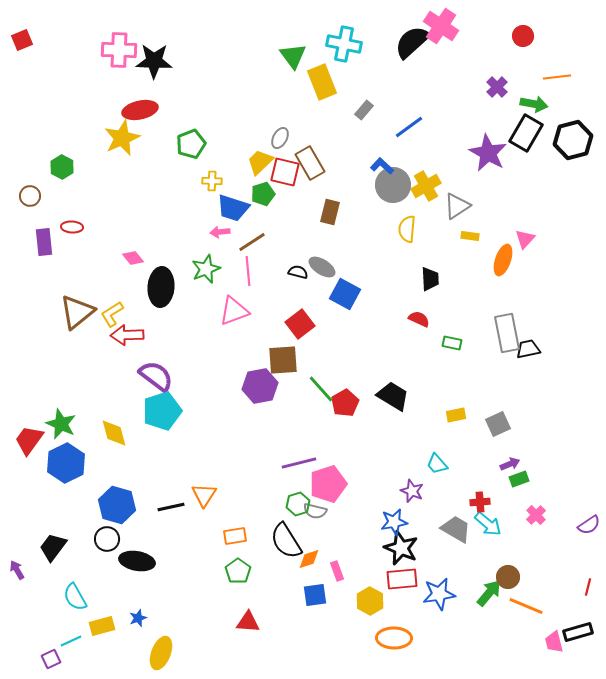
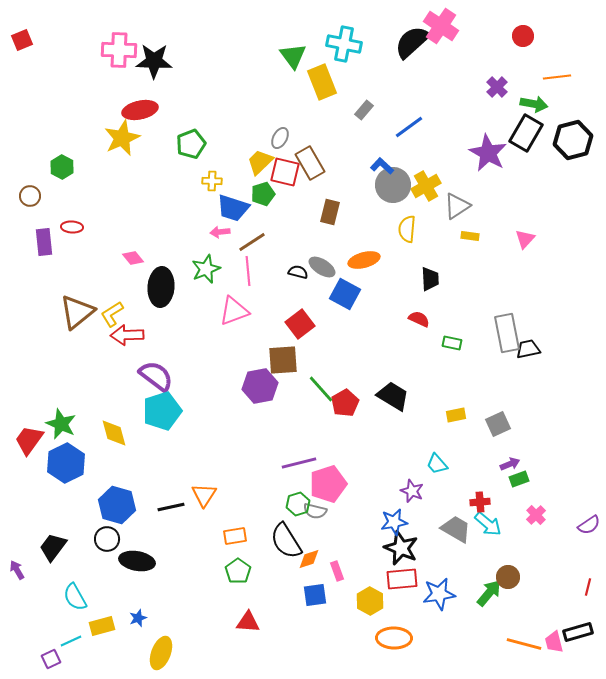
orange ellipse at (503, 260): moved 139 px left; rotated 56 degrees clockwise
orange line at (526, 606): moved 2 px left, 38 px down; rotated 8 degrees counterclockwise
